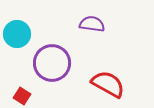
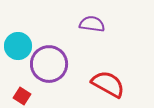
cyan circle: moved 1 px right, 12 px down
purple circle: moved 3 px left, 1 px down
